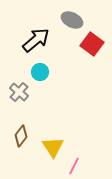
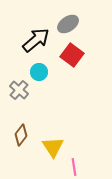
gray ellipse: moved 4 px left, 4 px down; rotated 60 degrees counterclockwise
red square: moved 20 px left, 11 px down
cyan circle: moved 1 px left
gray cross: moved 2 px up
brown diamond: moved 1 px up
pink line: moved 1 px down; rotated 36 degrees counterclockwise
